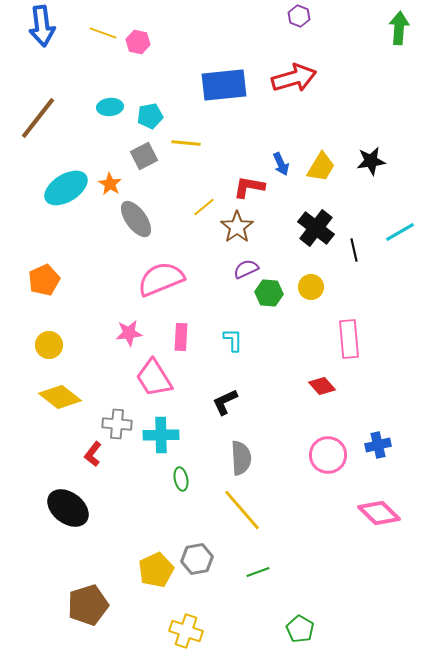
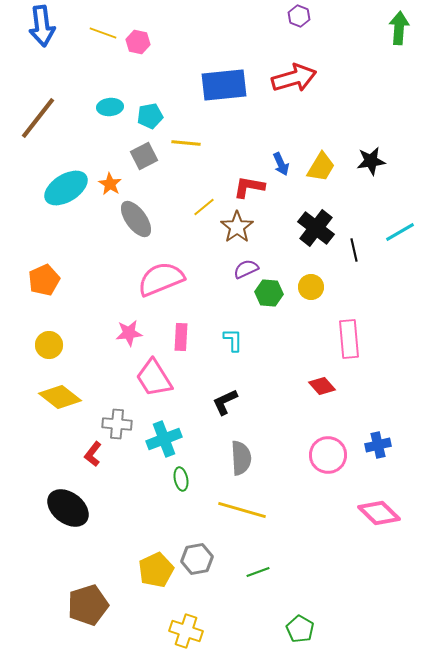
cyan cross at (161, 435): moved 3 px right, 4 px down; rotated 20 degrees counterclockwise
yellow line at (242, 510): rotated 33 degrees counterclockwise
